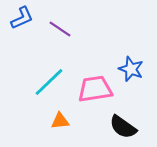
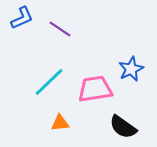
blue star: rotated 25 degrees clockwise
orange triangle: moved 2 px down
